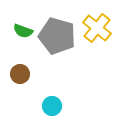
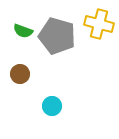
yellow cross: moved 2 px right, 4 px up; rotated 24 degrees counterclockwise
